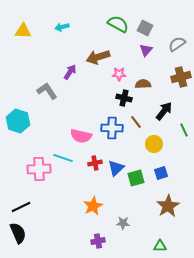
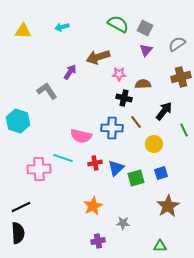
black semicircle: rotated 20 degrees clockwise
